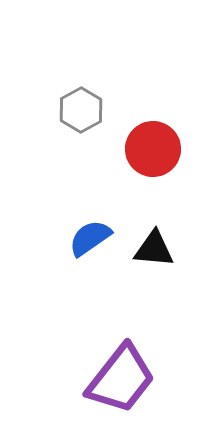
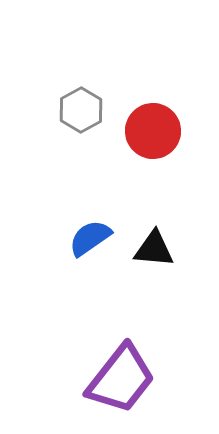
red circle: moved 18 px up
